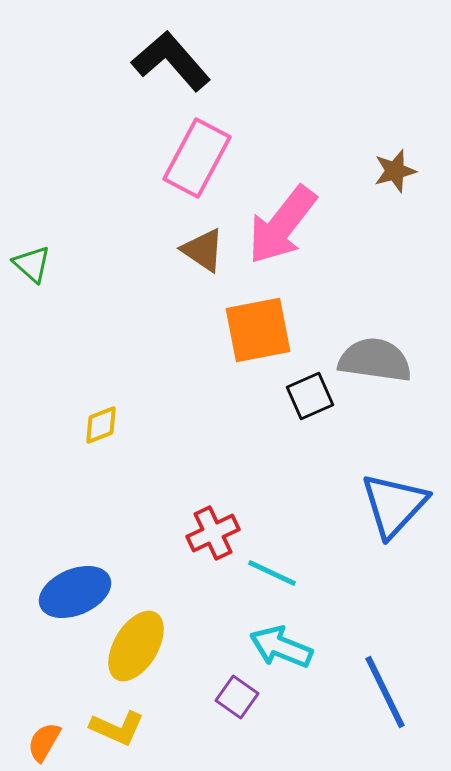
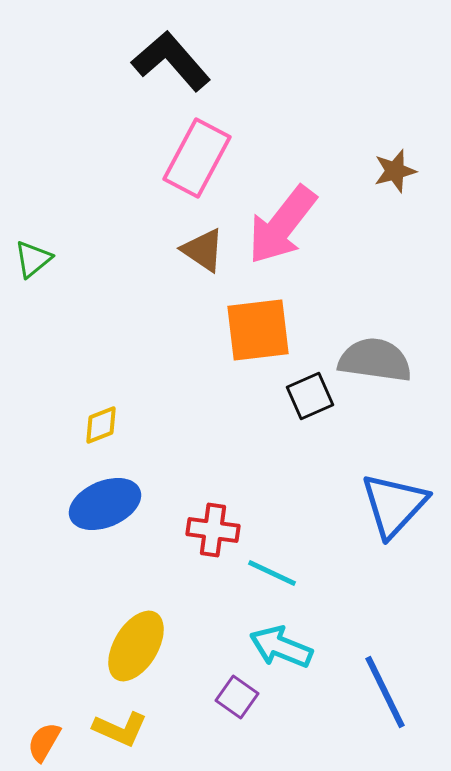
green triangle: moved 1 px right, 5 px up; rotated 39 degrees clockwise
orange square: rotated 4 degrees clockwise
red cross: moved 3 px up; rotated 33 degrees clockwise
blue ellipse: moved 30 px right, 88 px up
yellow L-shape: moved 3 px right, 1 px down
